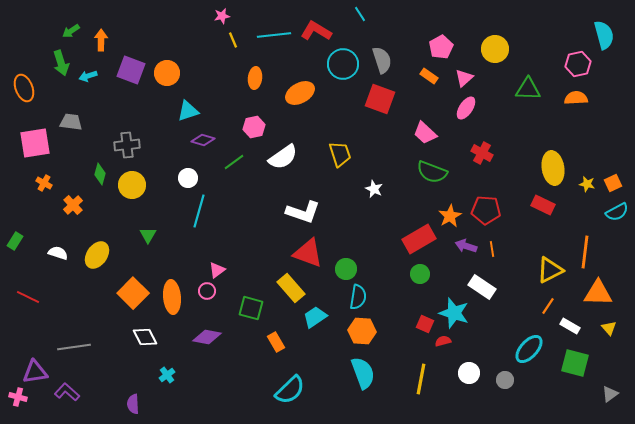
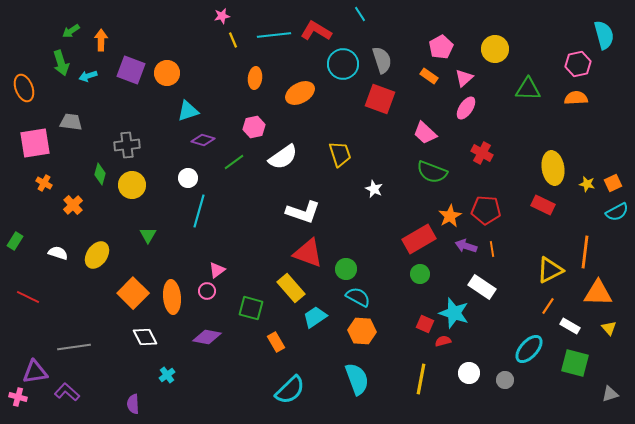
cyan semicircle at (358, 297): rotated 70 degrees counterclockwise
cyan semicircle at (363, 373): moved 6 px left, 6 px down
gray triangle at (610, 394): rotated 18 degrees clockwise
